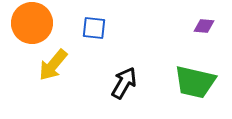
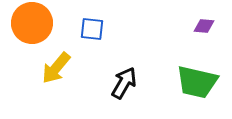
blue square: moved 2 px left, 1 px down
yellow arrow: moved 3 px right, 3 px down
green trapezoid: moved 2 px right
